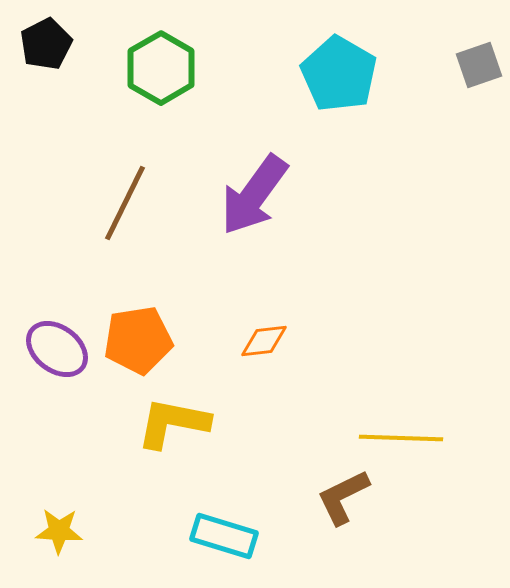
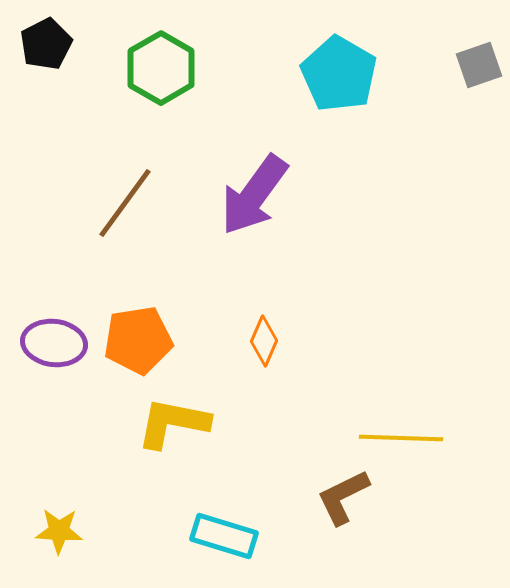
brown line: rotated 10 degrees clockwise
orange diamond: rotated 60 degrees counterclockwise
purple ellipse: moved 3 px left, 6 px up; rotated 30 degrees counterclockwise
